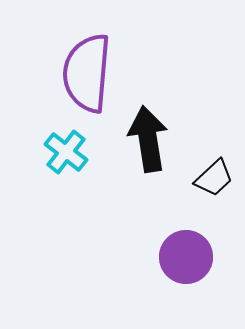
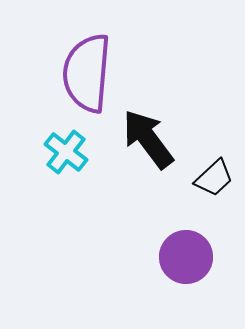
black arrow: rotated 28 degrees counterclockwise
